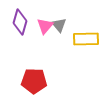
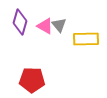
pink triangle: rotated 42 degrees counterclockwise
red pentagon: moved 2 px left, 1 px up
